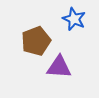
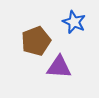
blue star: moved 3 px down
